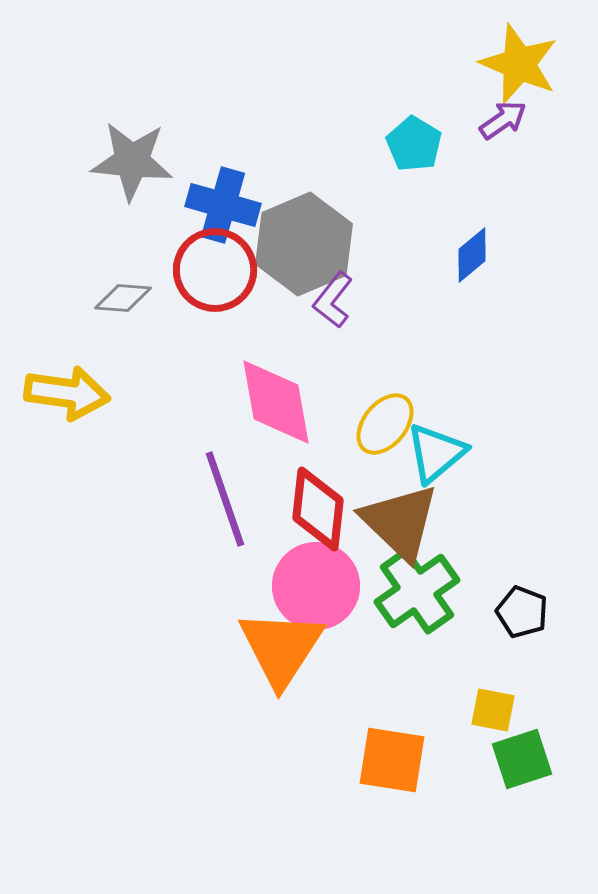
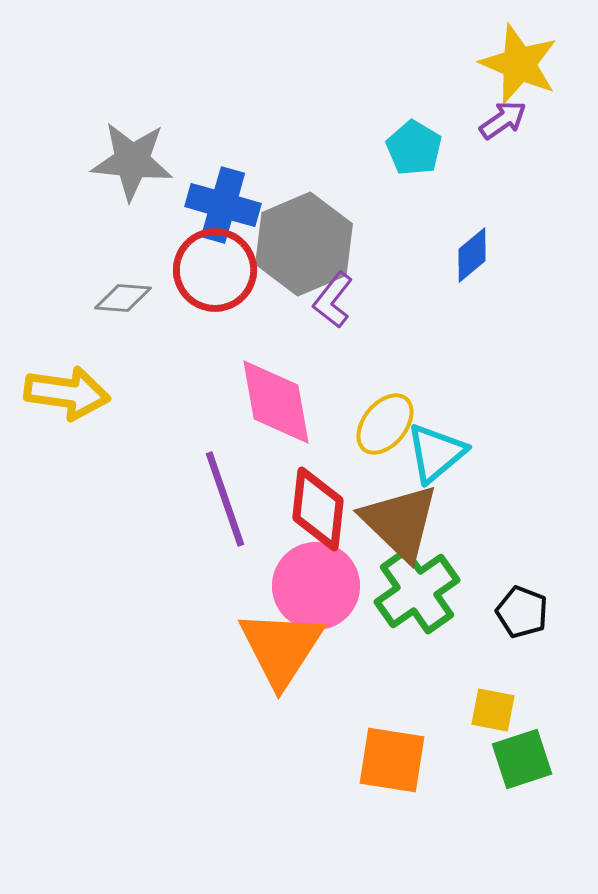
cyan pentagon: moved 4 px down
